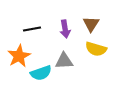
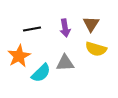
purple arrow: moved 1 px up
gray triangle: moved 1 px right, 2 px down
cyan semicircle: rotated 25 degrees counterclockwise
